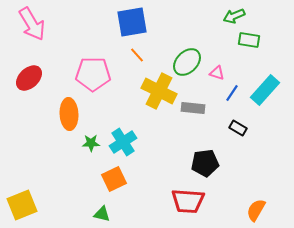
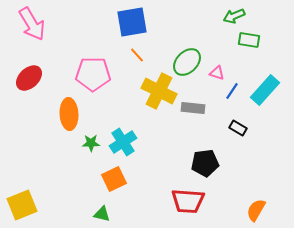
blue line: moved 2 px up
